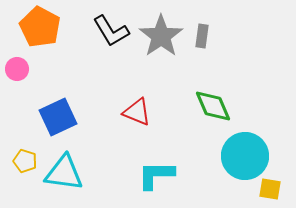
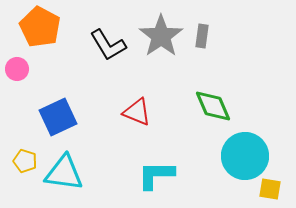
black L-shape: moved 3 px left, 14 px down
